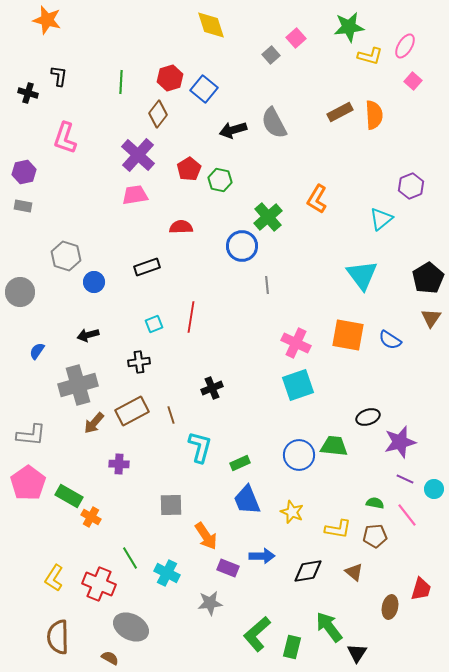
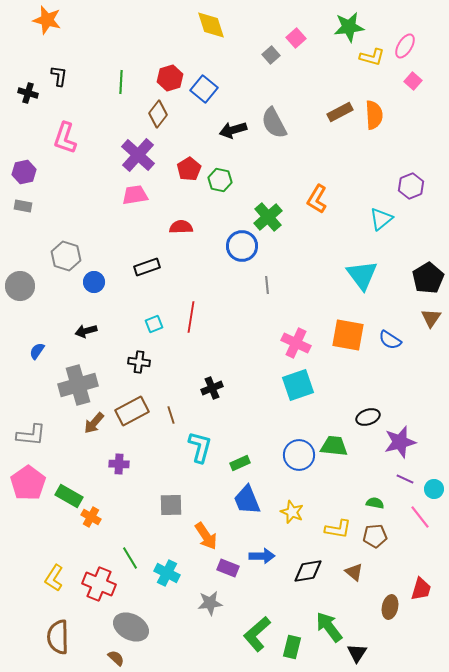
yellow L-shape at (370, 56): moved 2 px right, 1 px down
gray circle at (20, 292): moved 6 px up
black arrow at (88, 335): moved 2 px left, 4 px up
black cross at (139, 362): rotated 15 degrees clockwise
pink line at (407, 515): moved 13 px right, 2 px down
brown semicircle at (110, 658): moved 6 px right; rotated 12 degrees clockwise
